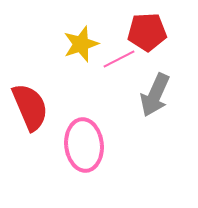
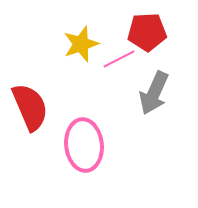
gray arrow: moved 1 px left, 2 px up
